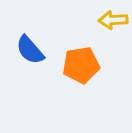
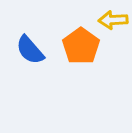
orange pentagon: moved 19 px up; rotated 27 degrees counterclockwise
